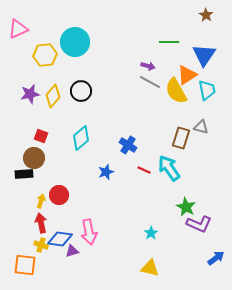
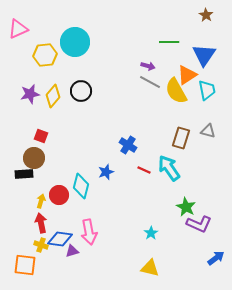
gray triangle: moved 7 px right, 4 px down
cyan diamond: moved 48 px down; rotated 35 degrees counterclockwise
